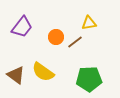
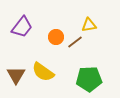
yellow triangle: moved 2 px down
brown triangle: rotated 24 degrees clockwise
